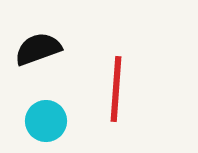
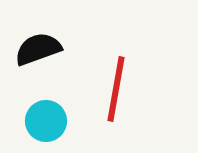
red line: rotated 6 degrees clockwise
